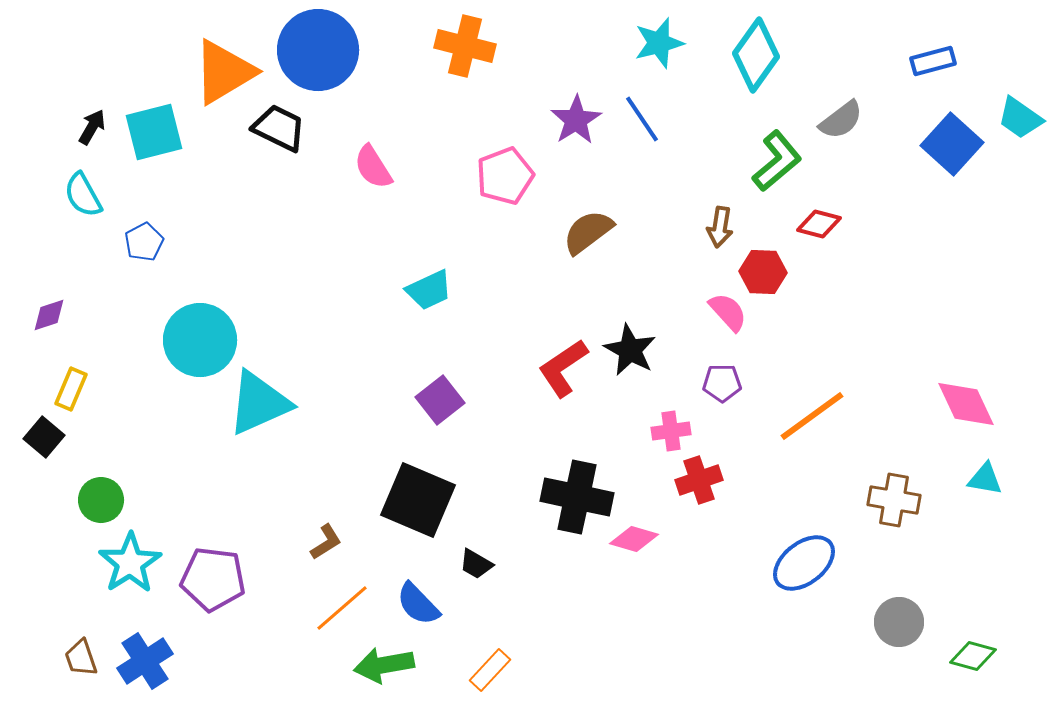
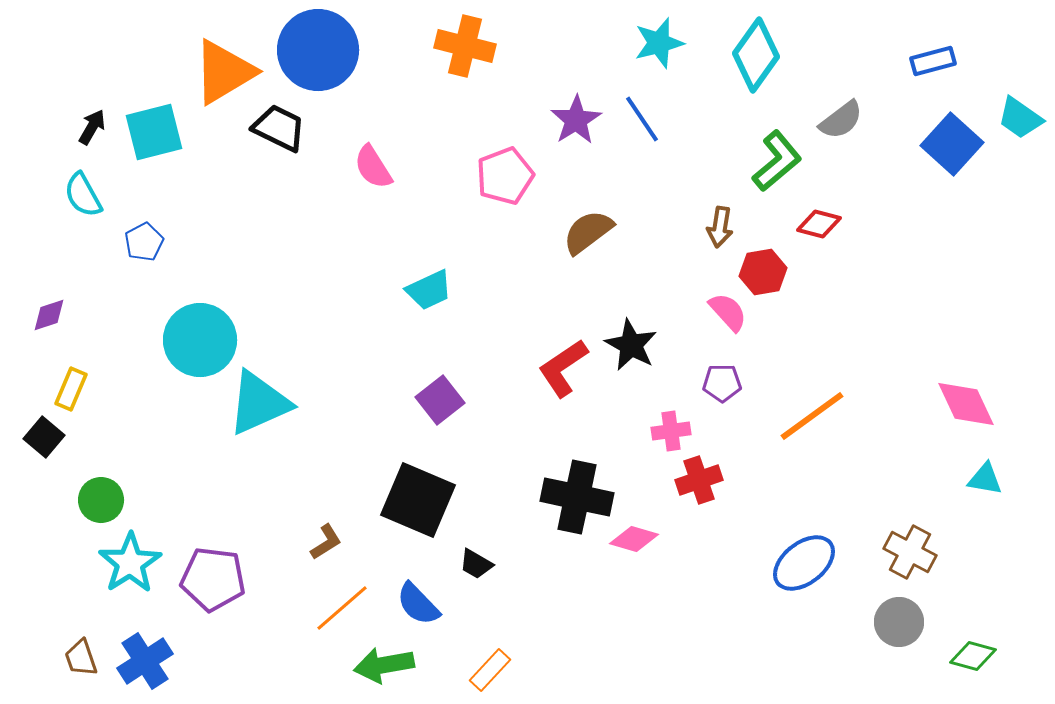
red hexagon at (763, 272): rotated 12 degrees counterclockwise
black star at (630, 350): moved 1 px right, 5 px up
brown cross at (894, 500): moved 16 px right, 52 px down; rotated 18 degrees clockwise
